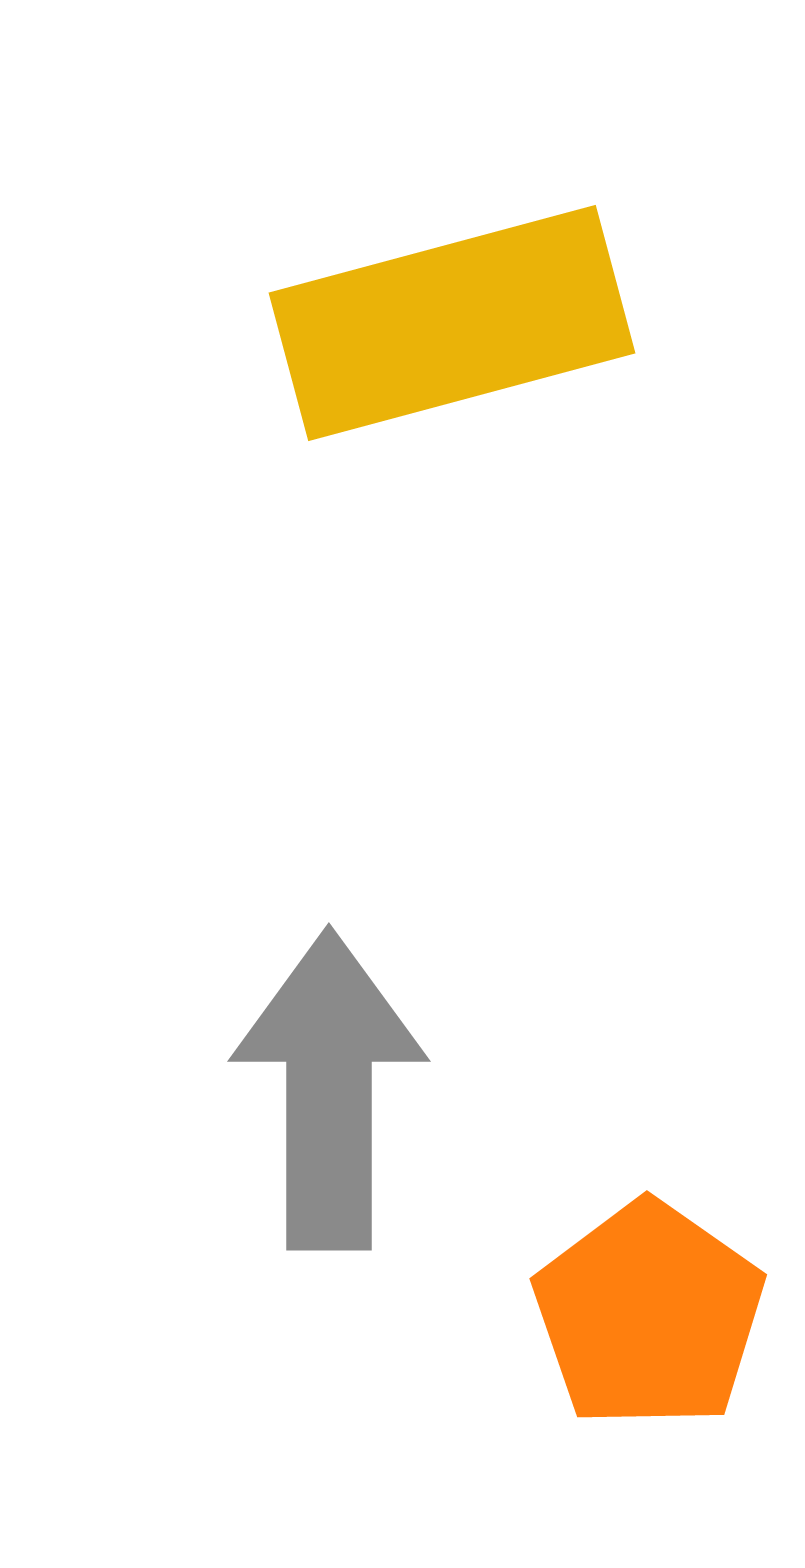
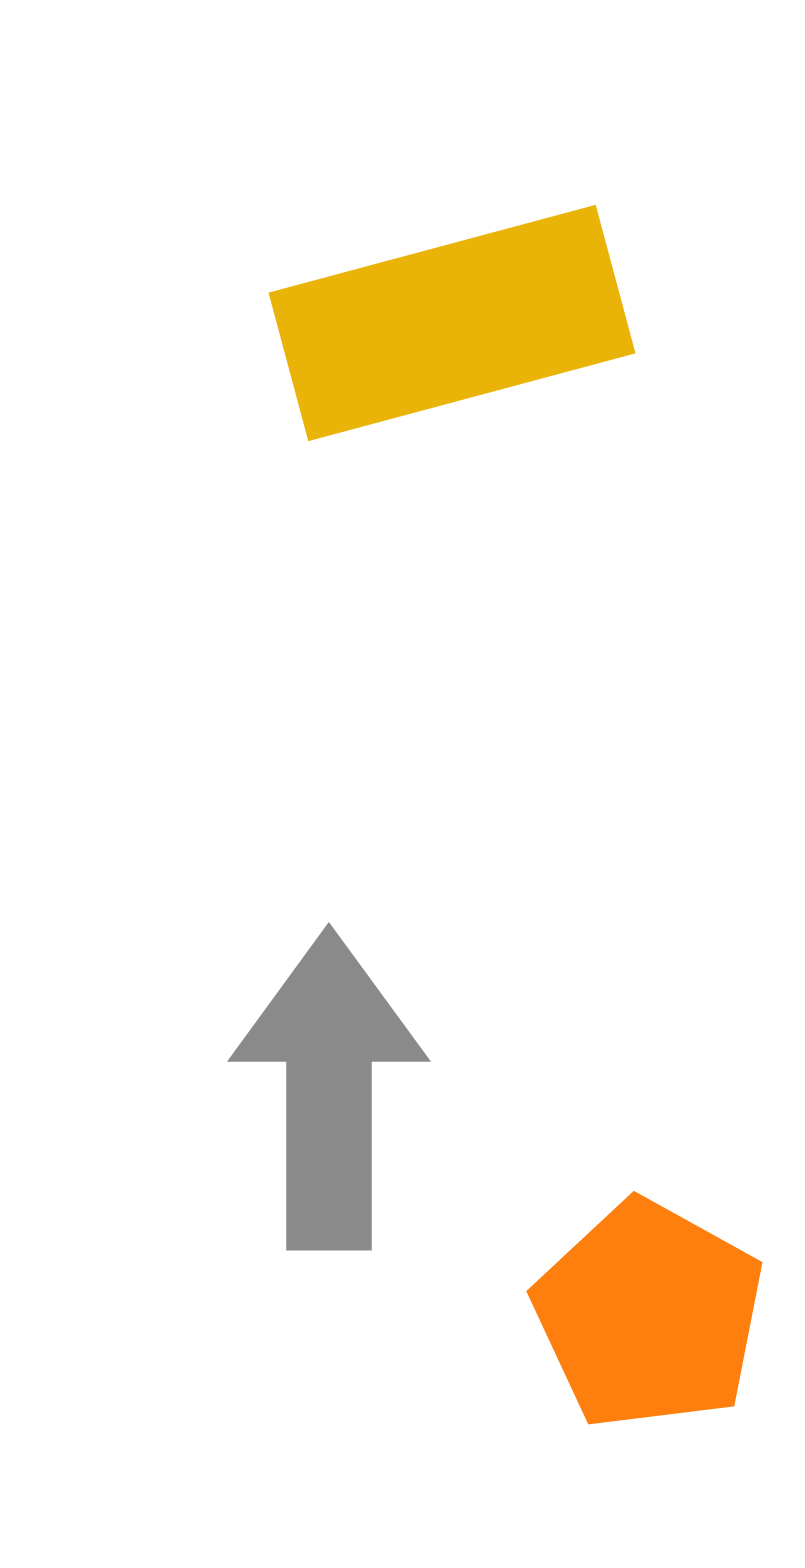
orange pentagon: rotated 6 degrees counterclockwise
